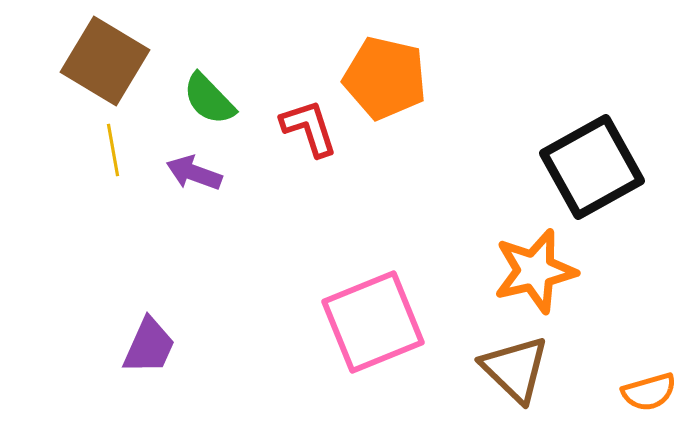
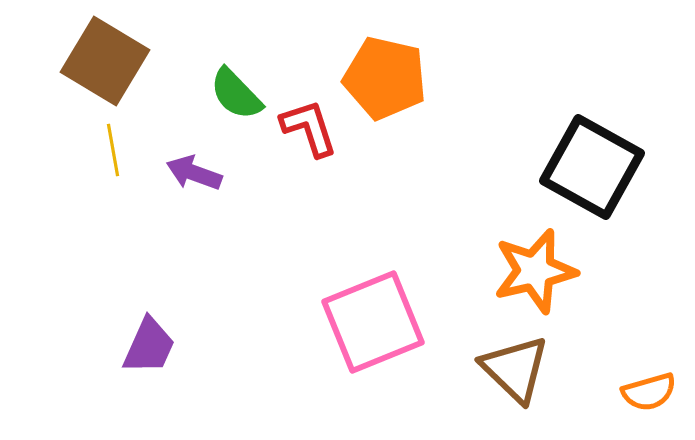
green semicircle: moved 27 px right, 5 px up
black square: rotated 32 degrees counterclockwise
